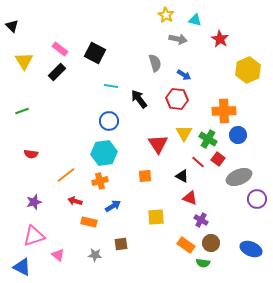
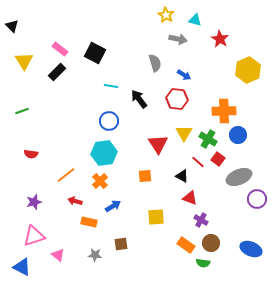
orange cross at (100, 181): rotated 28 degrees counterclockwise
